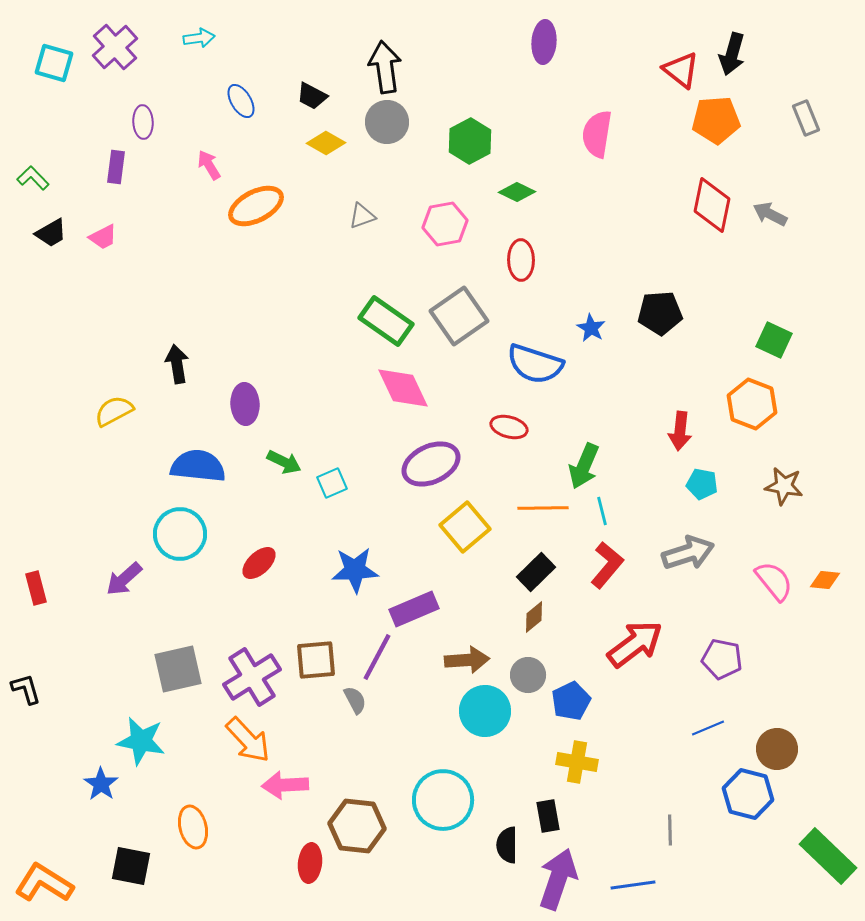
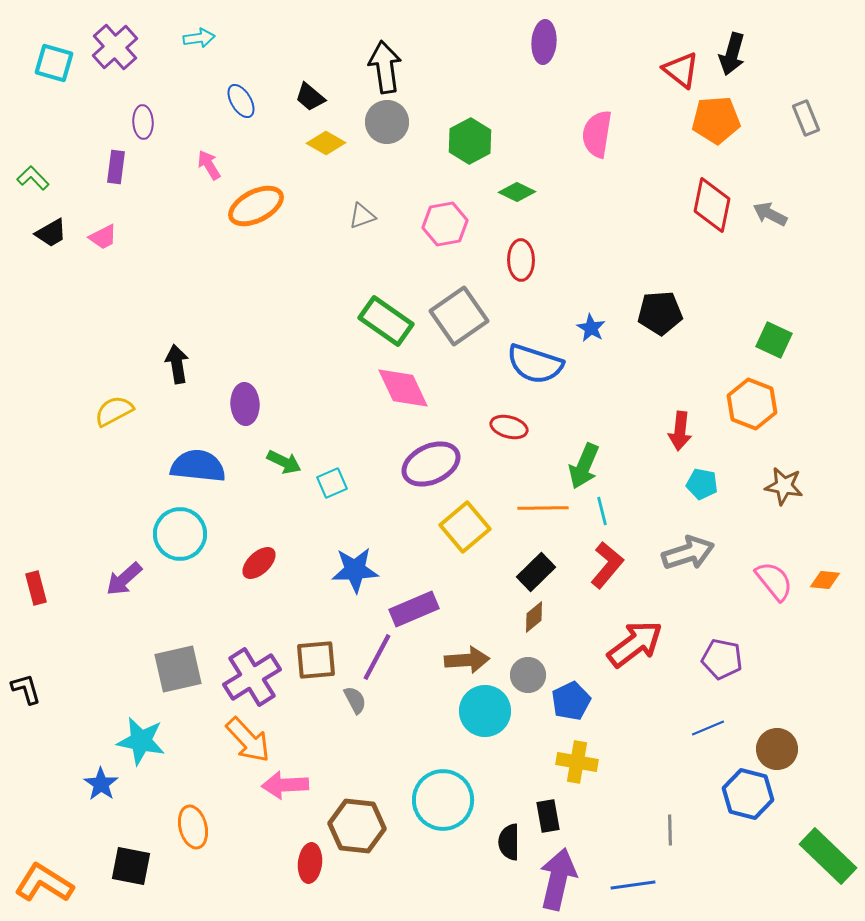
black trapezoid at (312, 96): moved 2 px left, 1 px down; rotated 12 degrees clockwise
black semicircle at (507, 845): moved 2 px right, 3 px up
purple arrow at (558, 879): rotated 6 degrees counterclockwise
